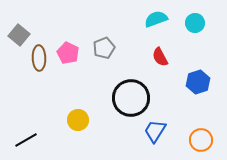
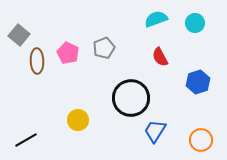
brown ellipse: moved 2 px left, 3 px down
